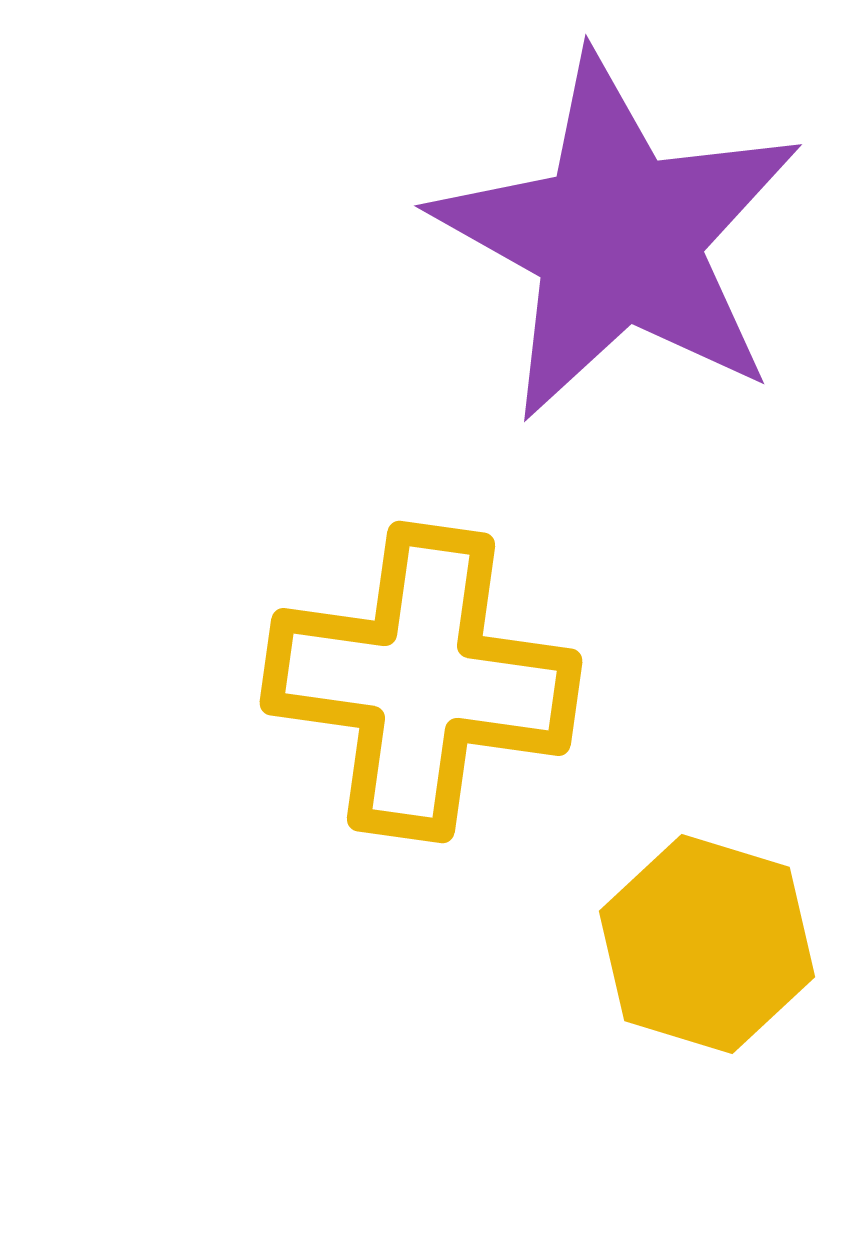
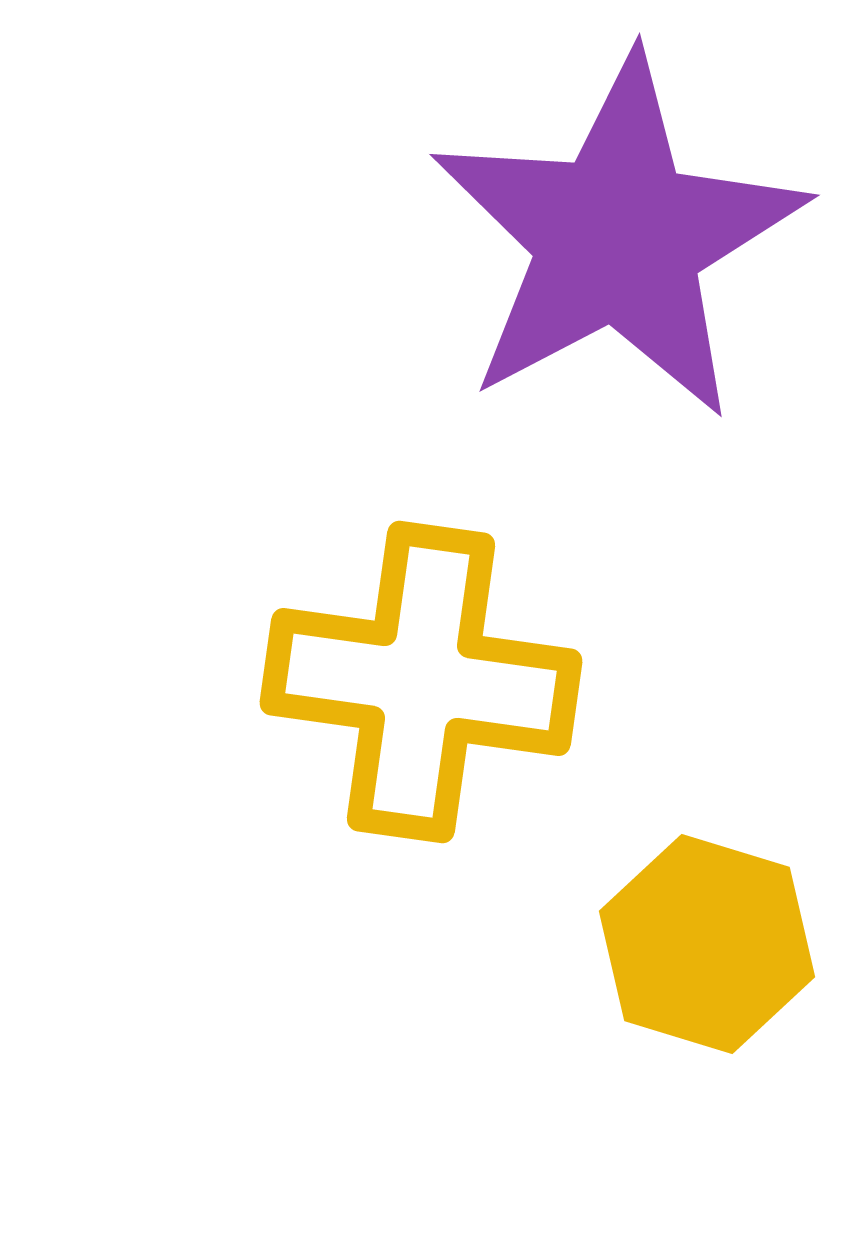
purple star: rotated 15 degrees clockwise
